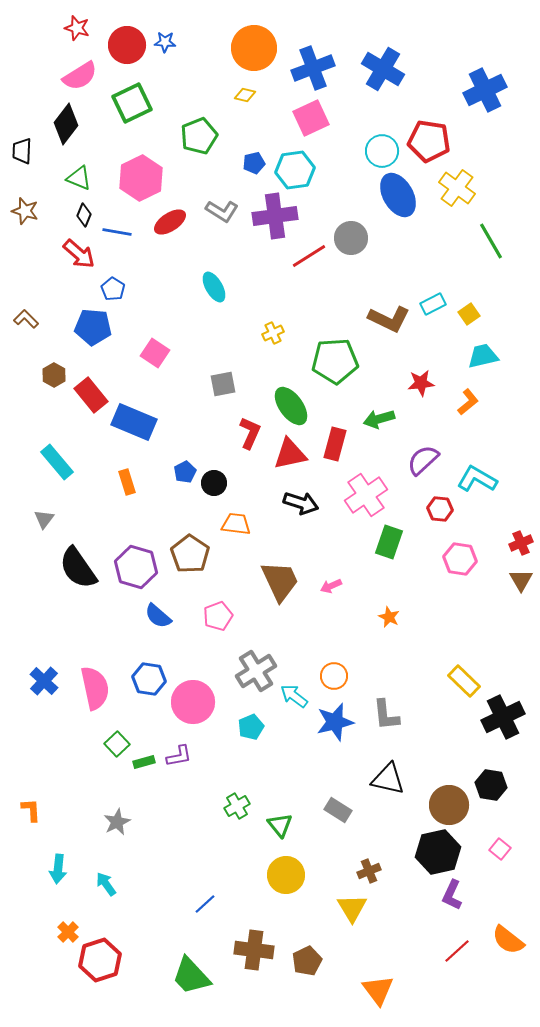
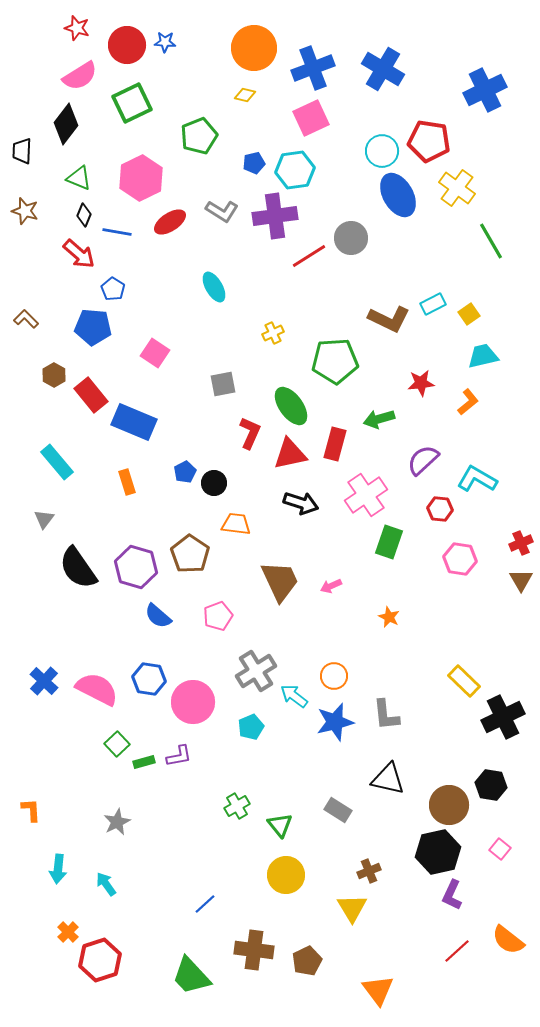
pink semicircle at (95, 688): moved 2 px right, 1 px down; rotated 51 degrees counterclockwise
